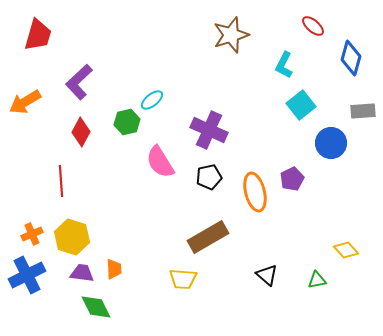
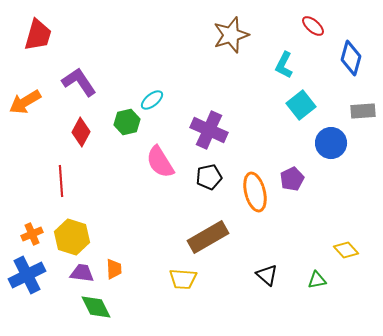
purple L-shape: rotated 99 degrees clockwise
